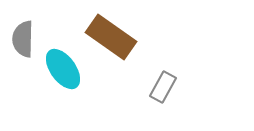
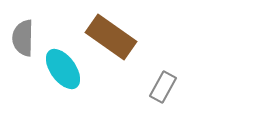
gray semicircle: moved 1 px up
